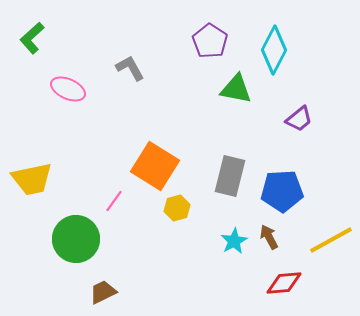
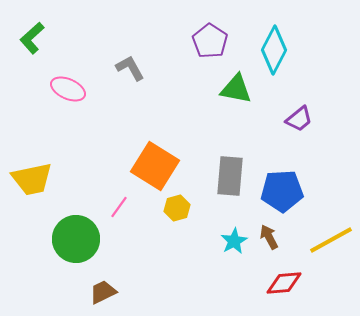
gray rectangle: rotated 9 degrees counterclockwise
pink line: moved 5 px right, 6 px down
